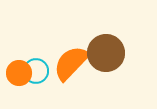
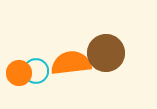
orange semicircle: rotated 39 degrees clockwise
